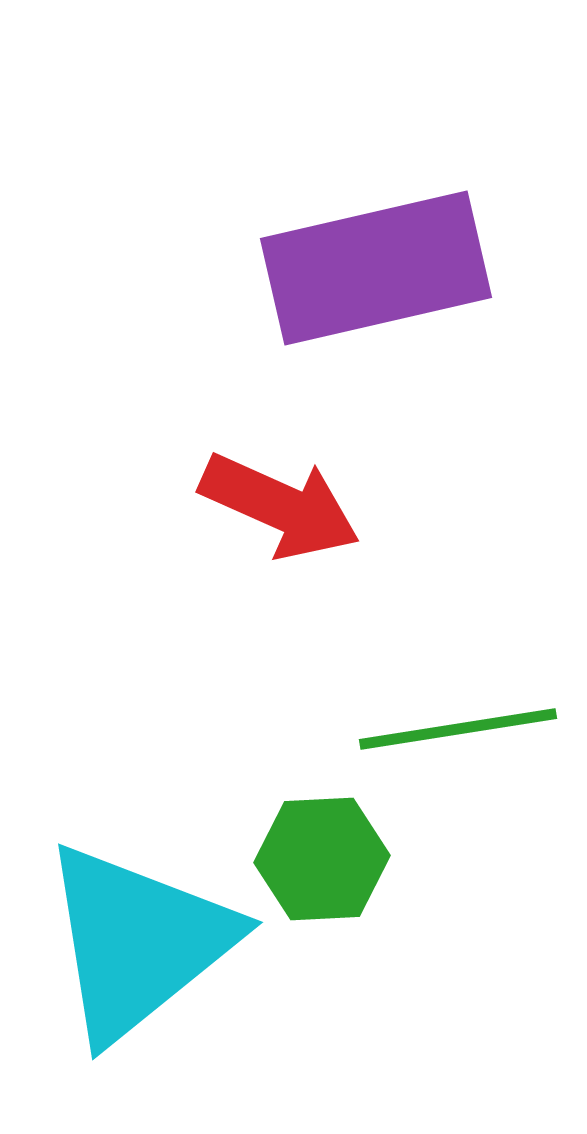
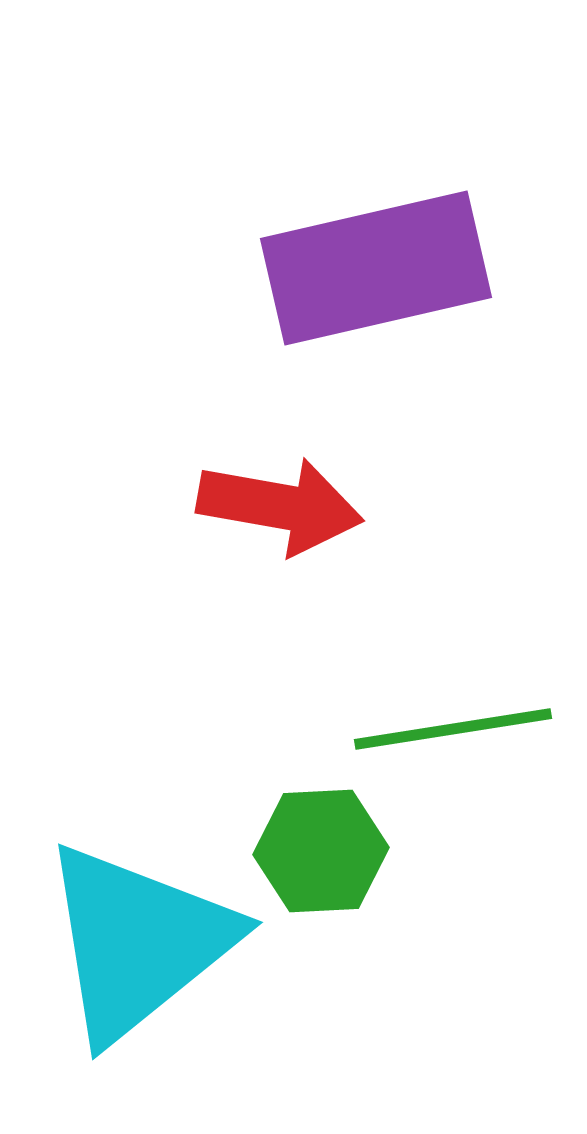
red arrow: rotated 14 degrees counterclockwise
green line: moved 5 px left
green hexagon: moved 1 px left, 8 px up
